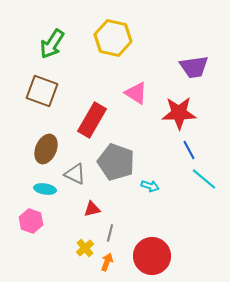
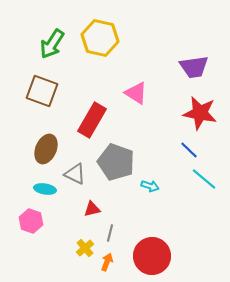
yellow hexagon: moved 13 px left
red star: moved 21 px right; rotated 12 degrees clockwise
blue line: rotated 18 degrees counterclockwise
